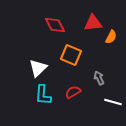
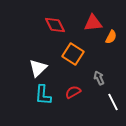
orange square: moved 2 px right, 1 px up; rotated 10 degrees clockwise
white line: rotated 48 degrees clockwise
